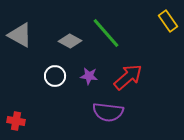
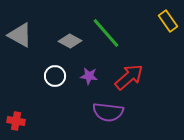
red arrow: moved 1 px right
